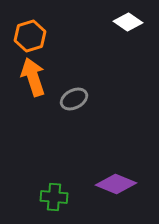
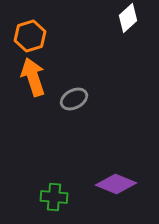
white diamond: moved 4 px up; rotated 76 degrees counterclockwise
